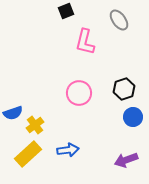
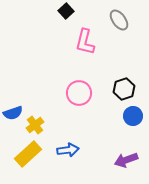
black square: rotated 21 degrees counterclockwise
blue circle: moved 1 px up
